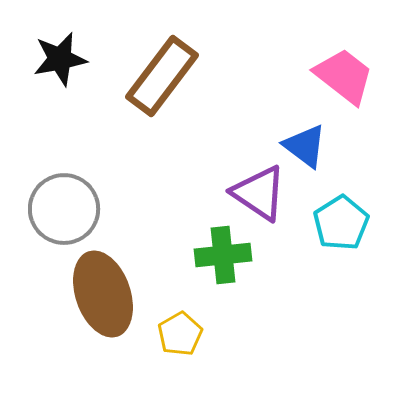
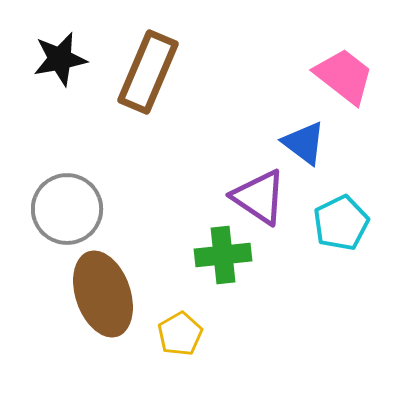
brown rectangle: moved 14 px left, 4 px up; rotated 14 degrees counterclockwise
blue triangle: moved 1 px left, 3 px up
purple triangle: moved 4 px down
gray circle: moved 3 px right
cyan pentagon: rotated 6 degrees clockwise
